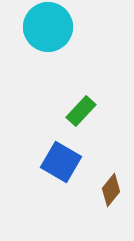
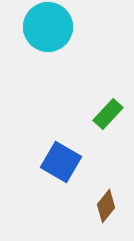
green rectangle: moved 27 px right, 3 px down
brown diamond: moved 5 px left, 16 px down
